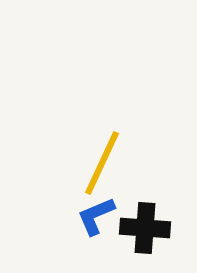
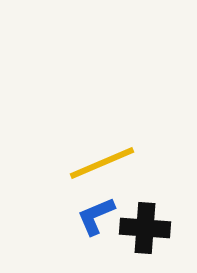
yellow line: rotated 42 degrees clockwise
